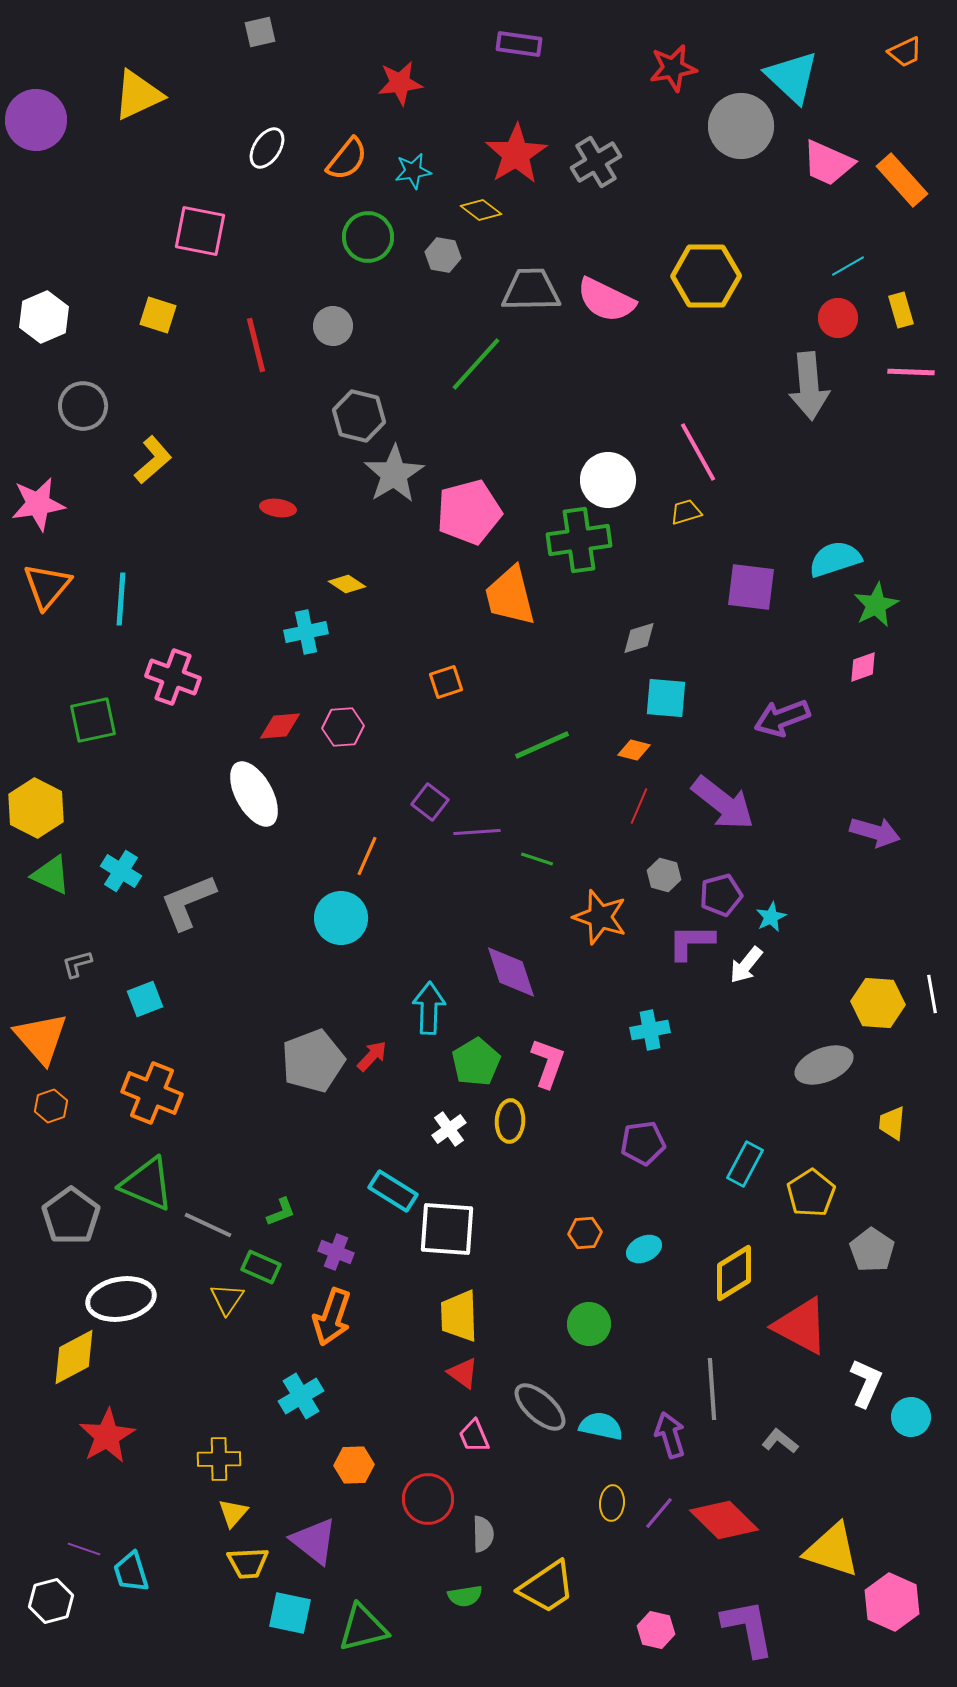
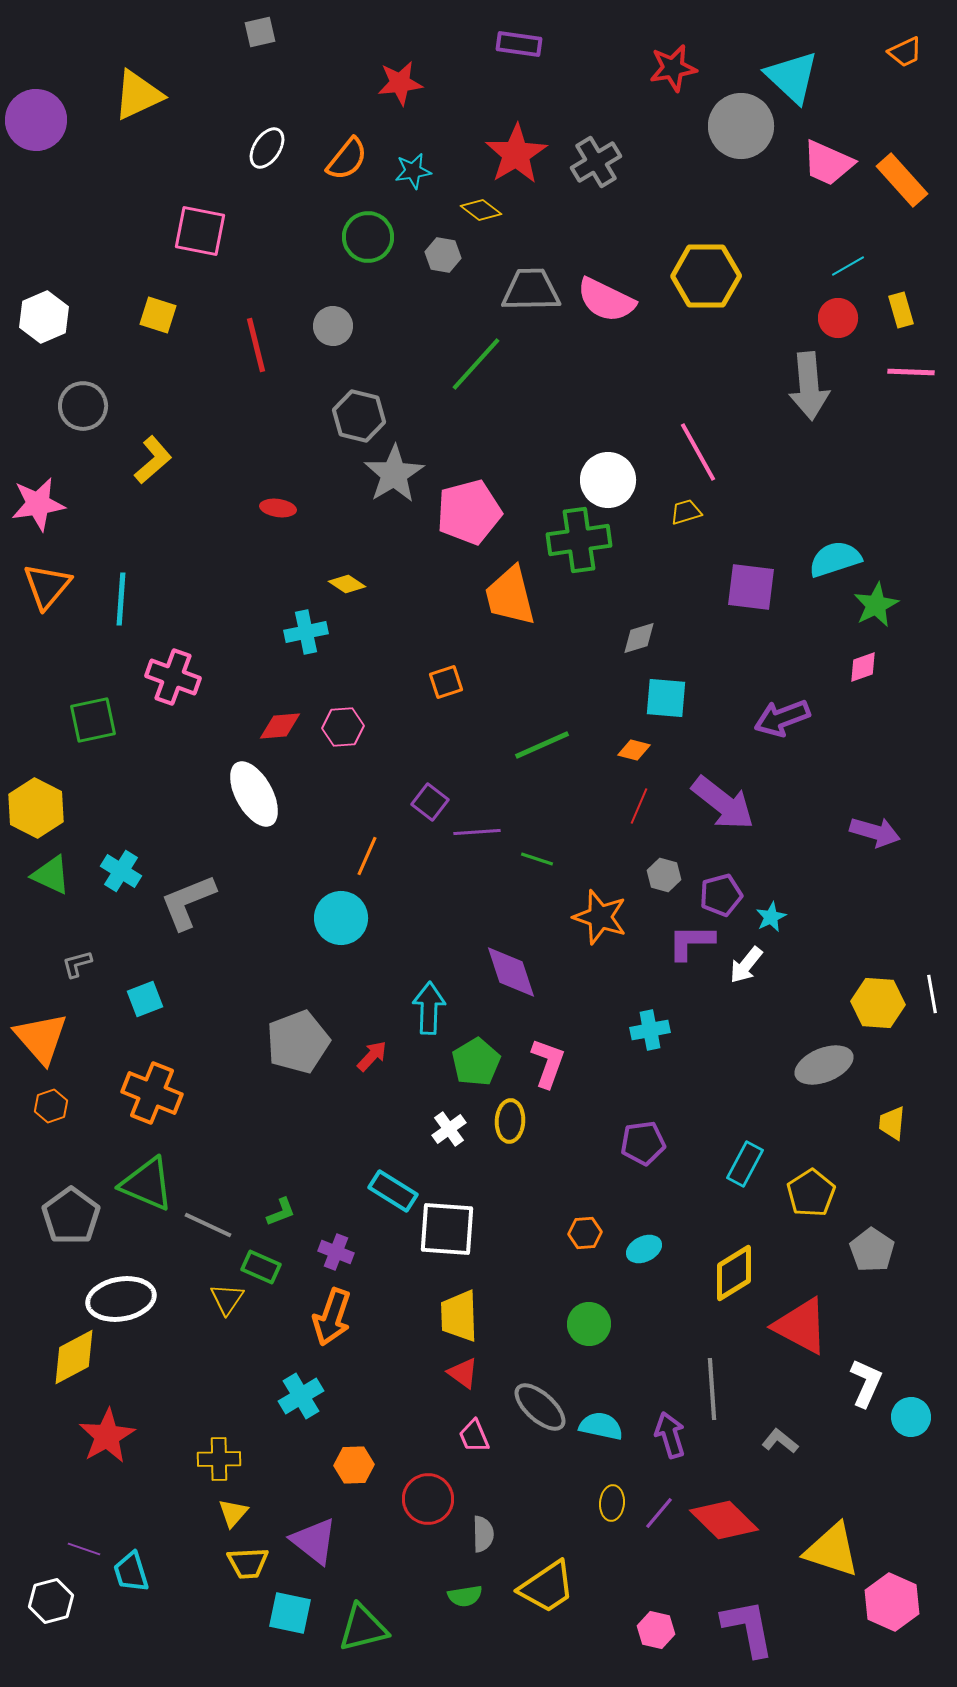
gray pentagon at (313, 1061): moved 15 px left, 19 px up
